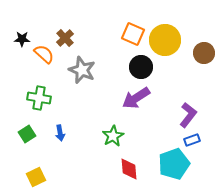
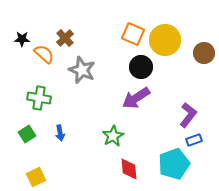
blue rectangle: moved 2 px right
